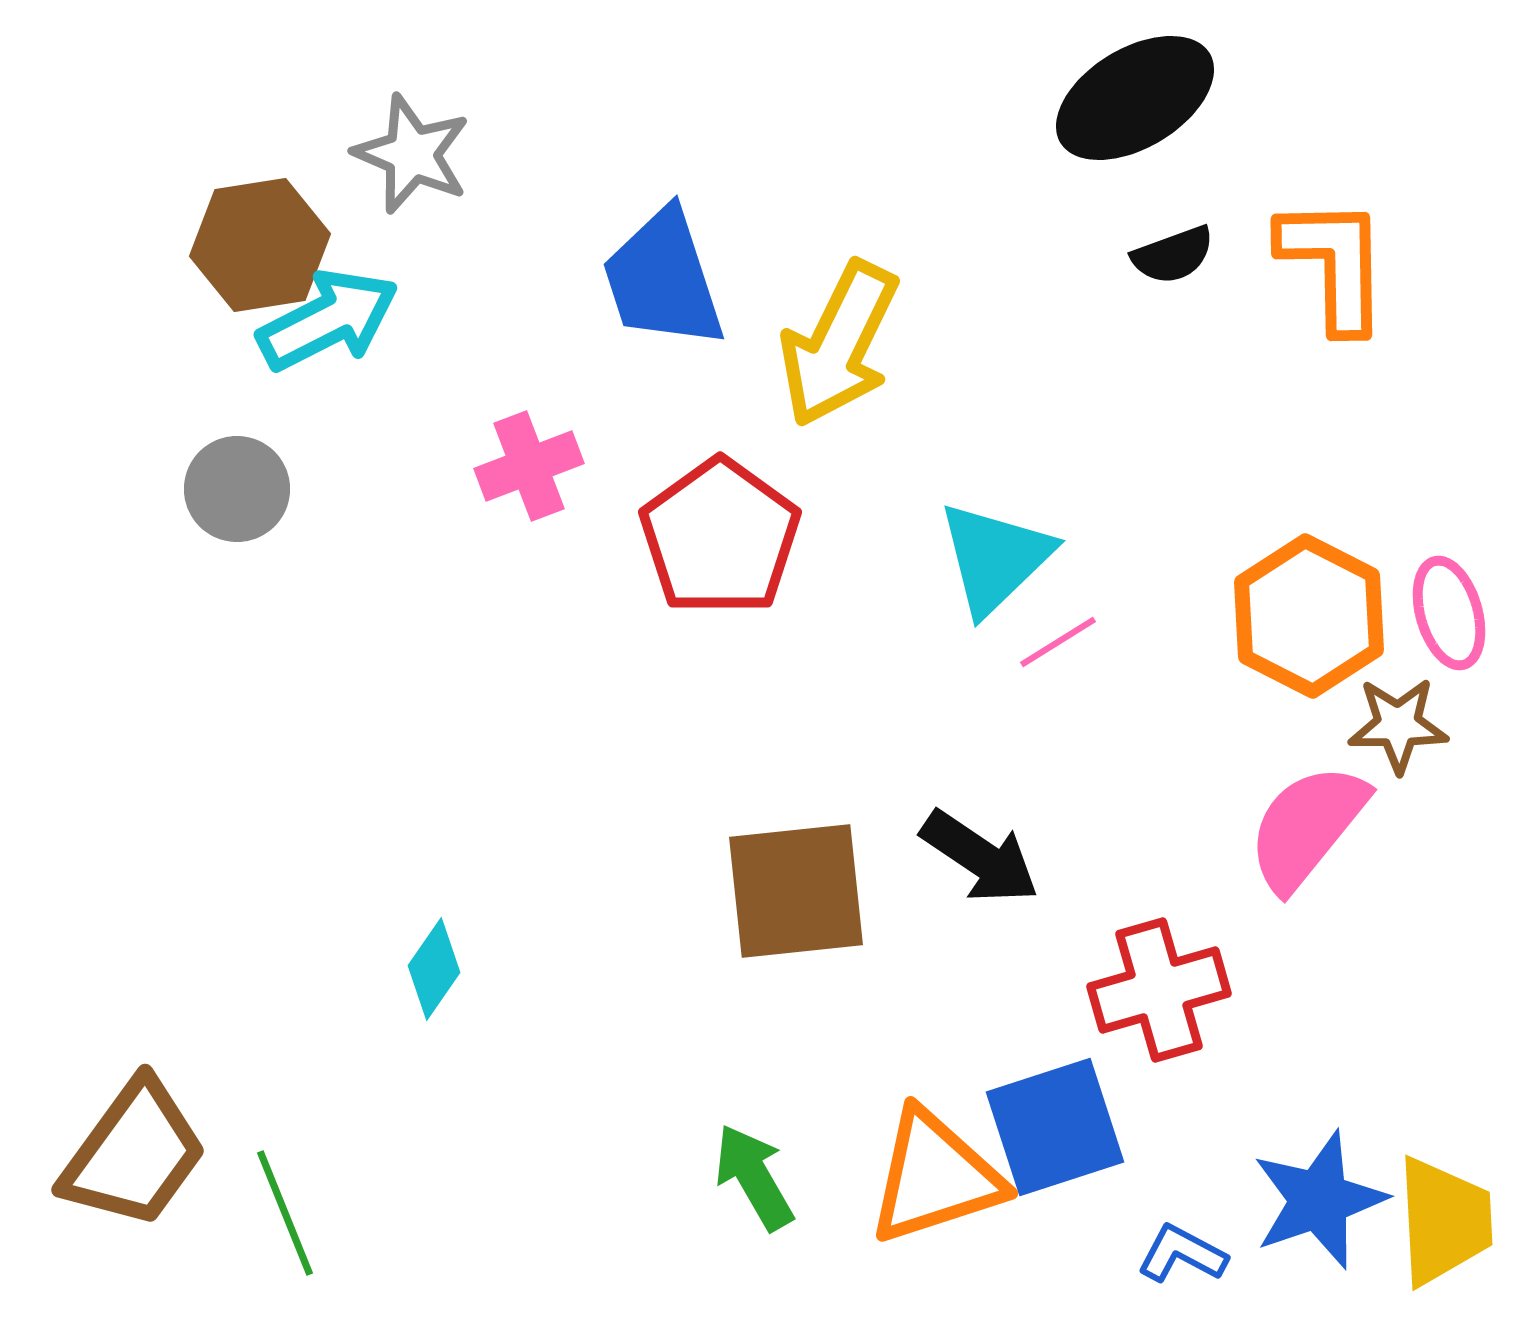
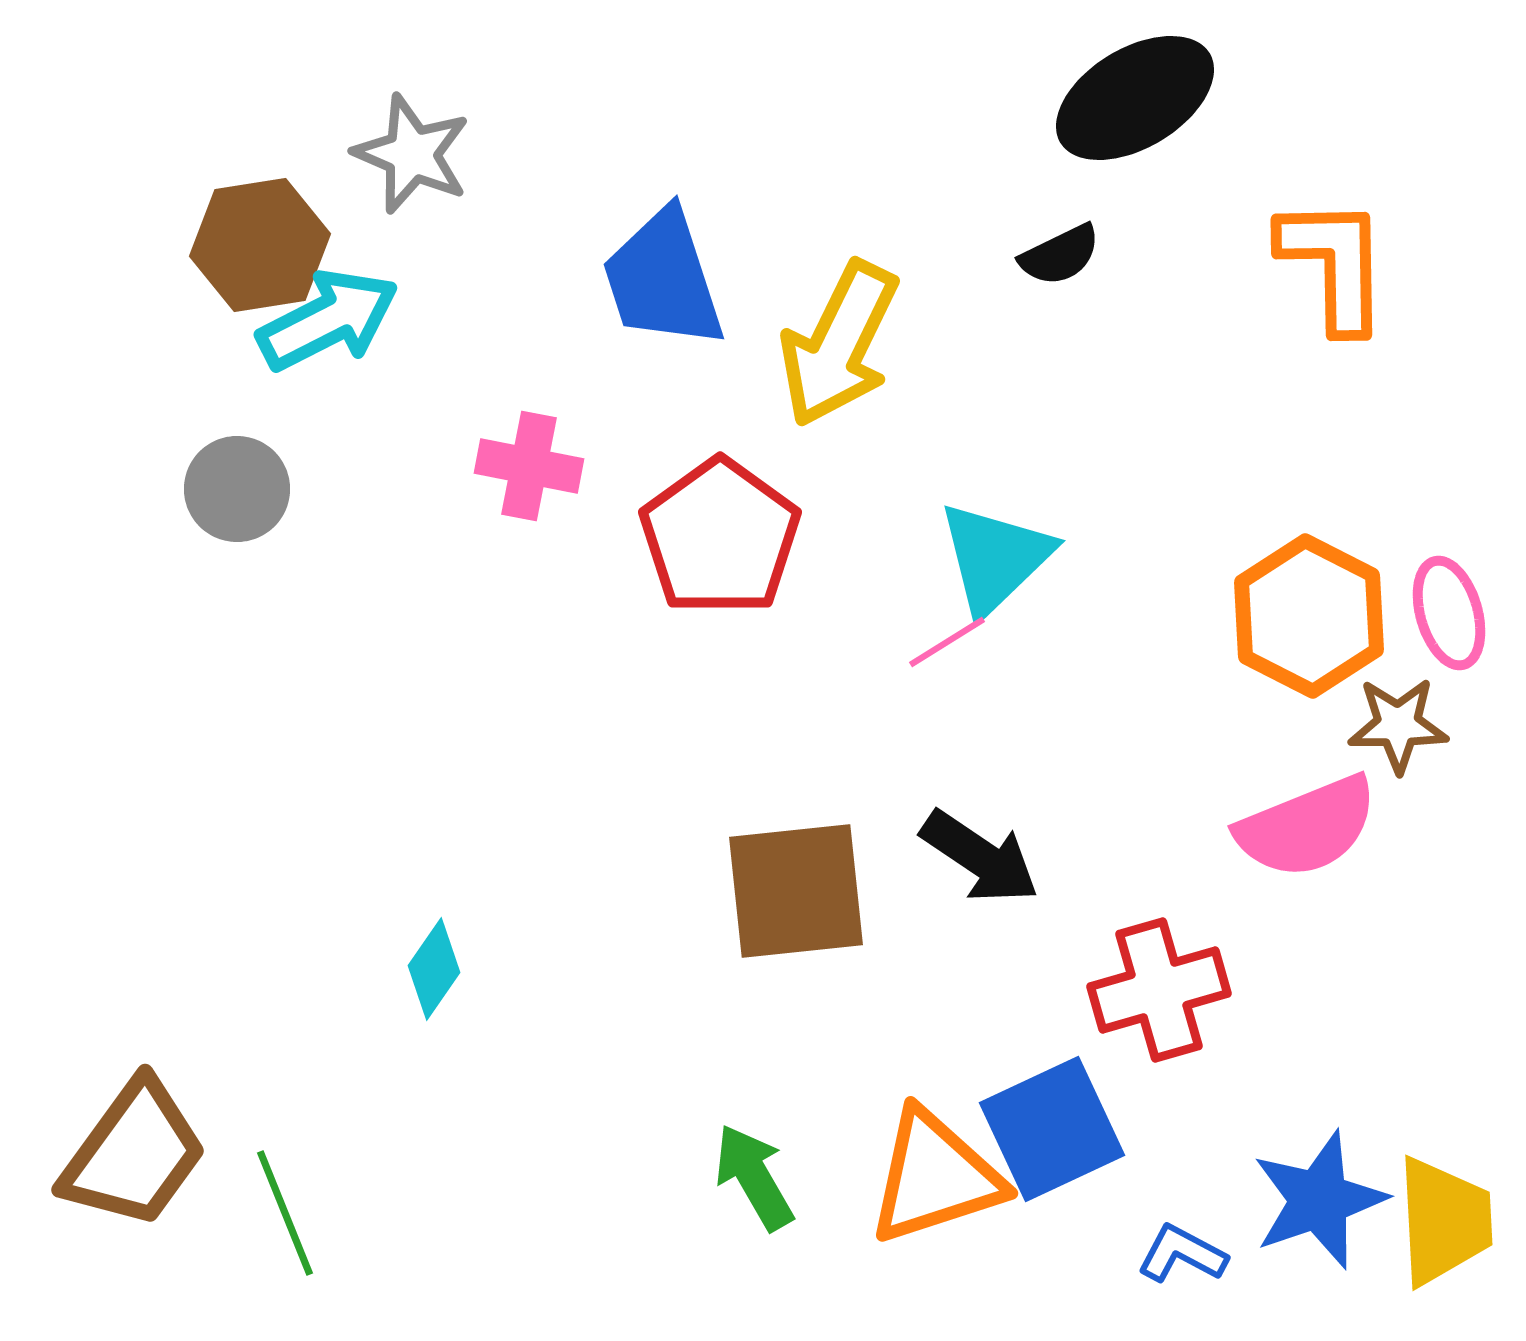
black semicircle: moved 113 px left; rotated 6 degrees counterclockwise
pink cross: rotated 32 degrees clockwise
pink line: moved 111 px left
pink semicircle: rotated 151 degrees counterclockwise
blue square: moved 3 px left, 2 px down; rotated 7 degrees counterclockwise
